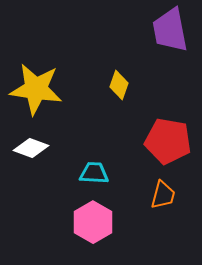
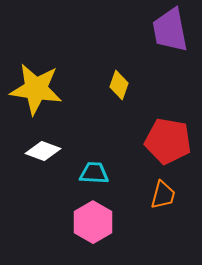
white diamond: moved 12 px right, 3 px down
